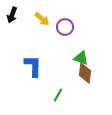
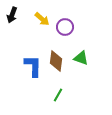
brown diamond: moved 29 px left, 12 px up
